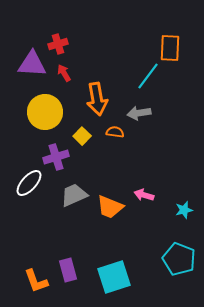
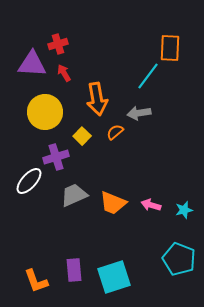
orange semicircle: rotated 48 degrees counterclockwise
white ellipse: moved 2 px up
pink arrow: moved 7 px right, 10 px down
orange trapezoid: moved 3 px right, 4 px up
purple rectangle: moved 6 px right; rotated 10 degrees clockwise
